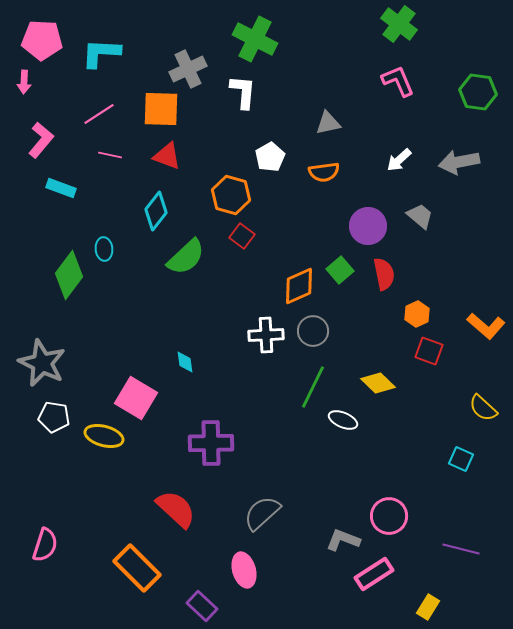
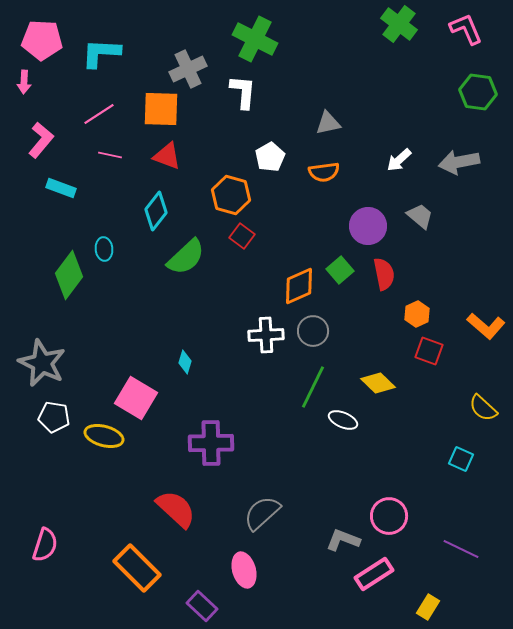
pink L-shape at (398, 81): moved 68 px right, 52 px up
cyan diamond at (185, 362): rotated 25 degrees clockwise
purple line at (461, 549): rotated 12 degrees clockwise
